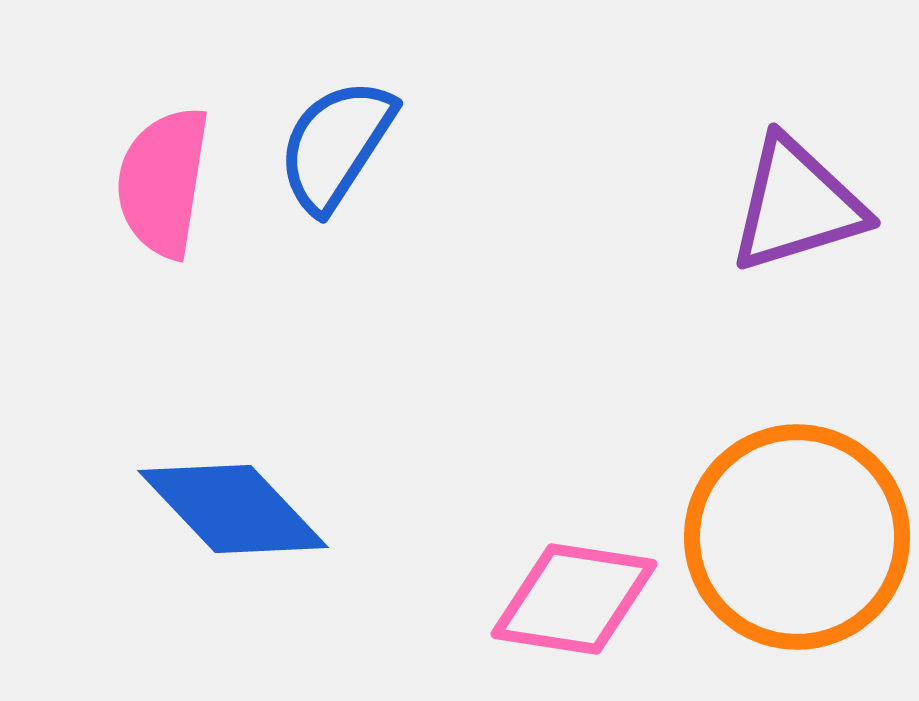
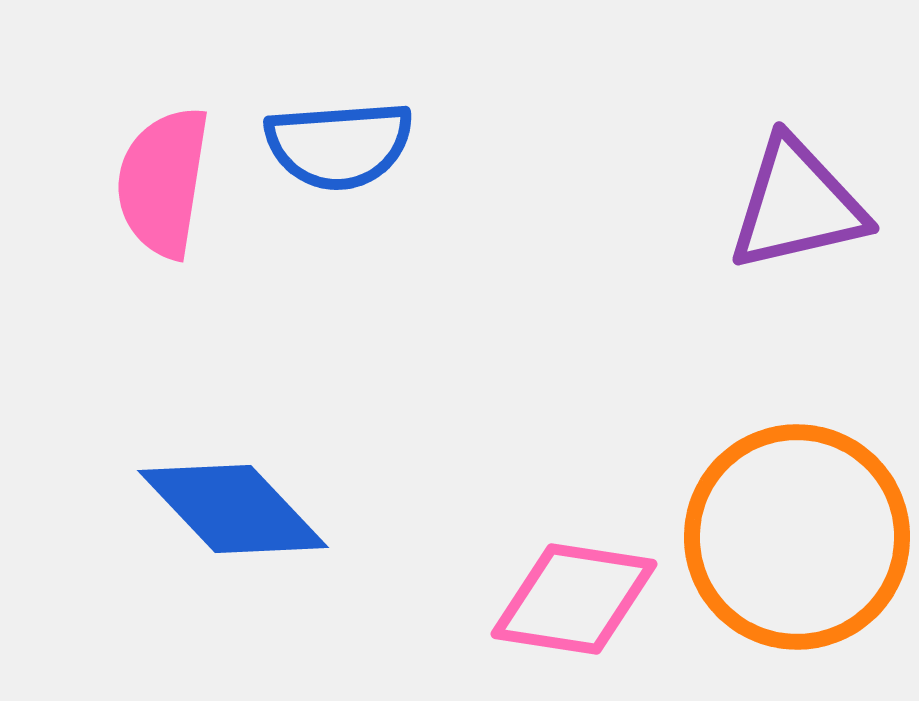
blue semicircle: moved 3 px right; rotated 127 degrees counterclockwise
purple triangle: rotated 4 degrees clockwise
